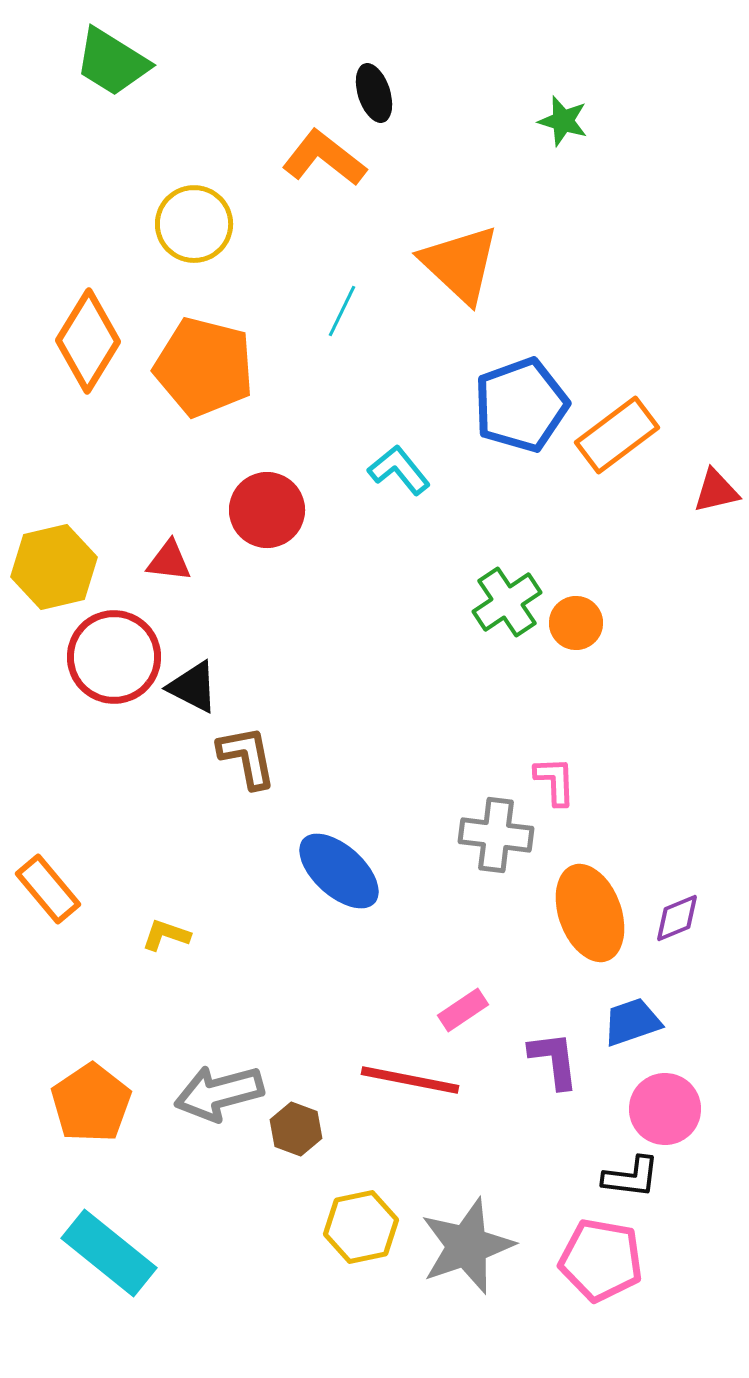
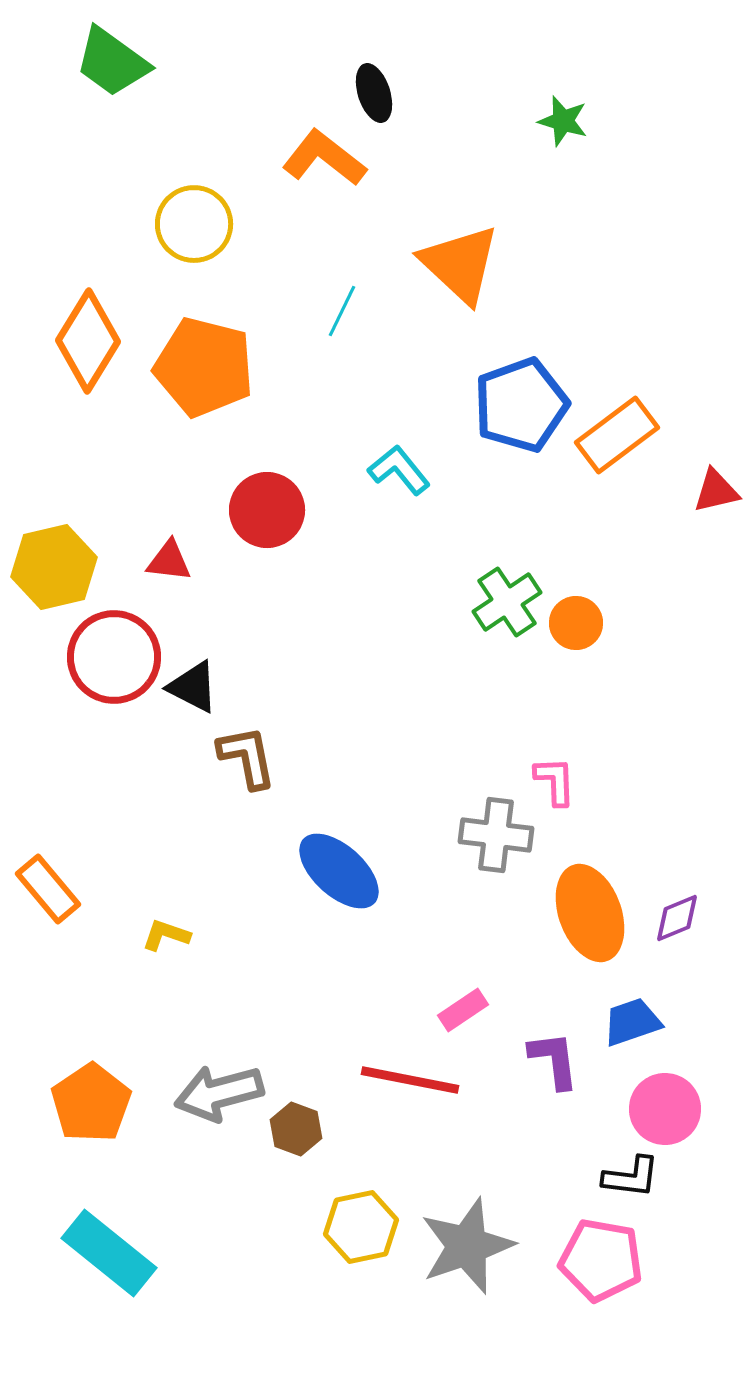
green trapezoid at (112, 62): rotated 4 degrees clockwise
